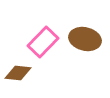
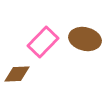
brown diamond: moved 1 px left, 1 px down; rotated 8 degrees counterclockwise
